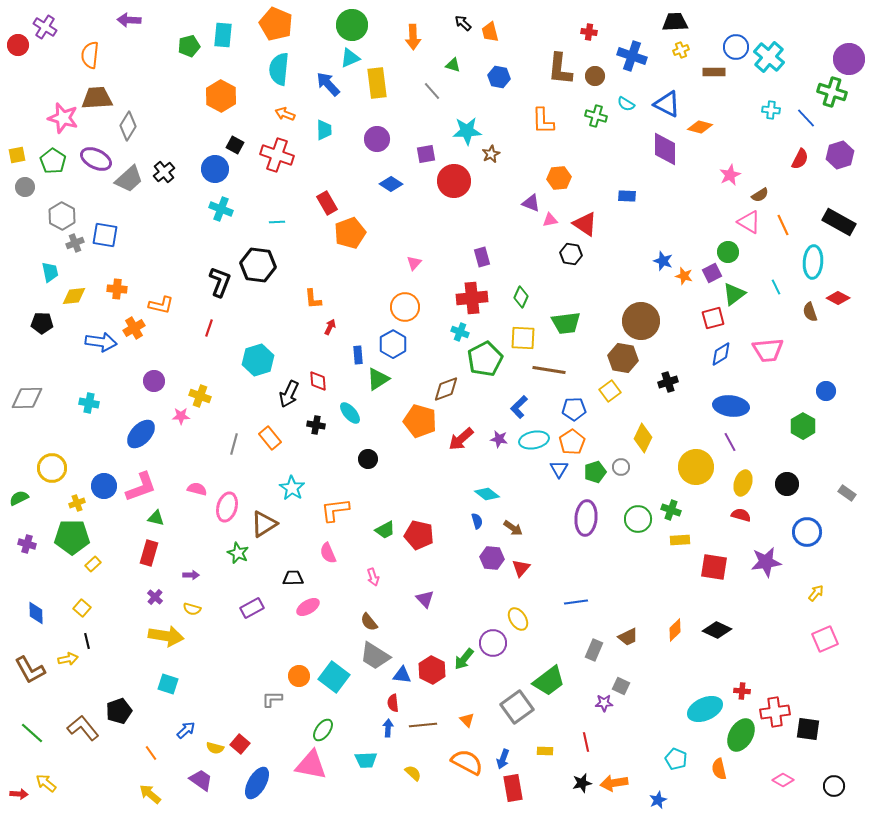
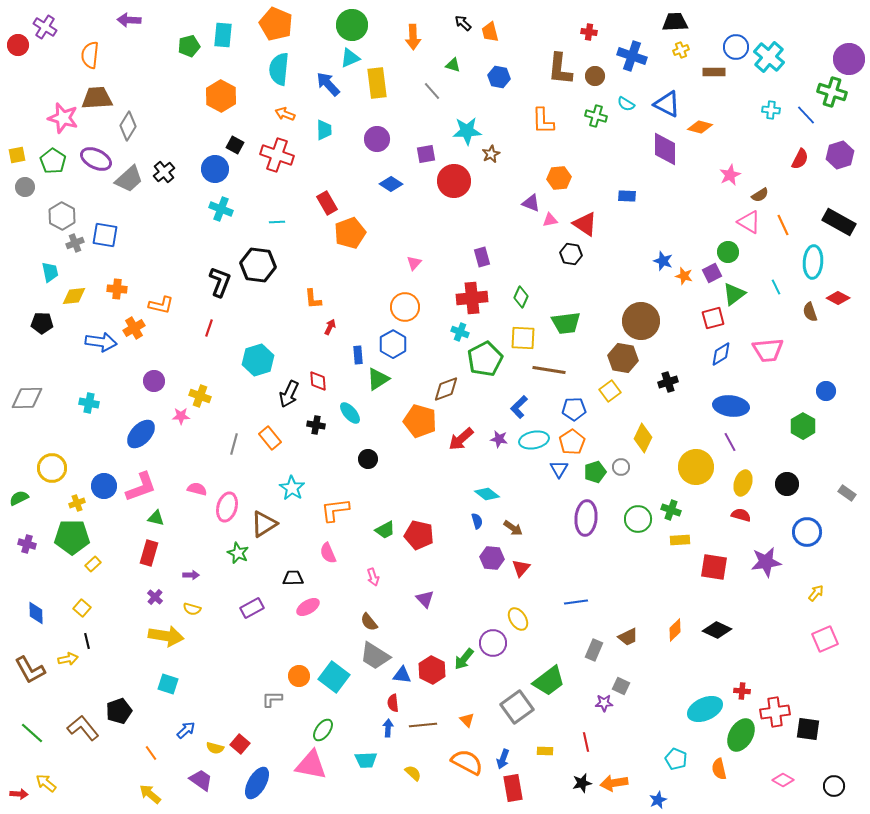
blue line at (806, 118): moved 3 px up
